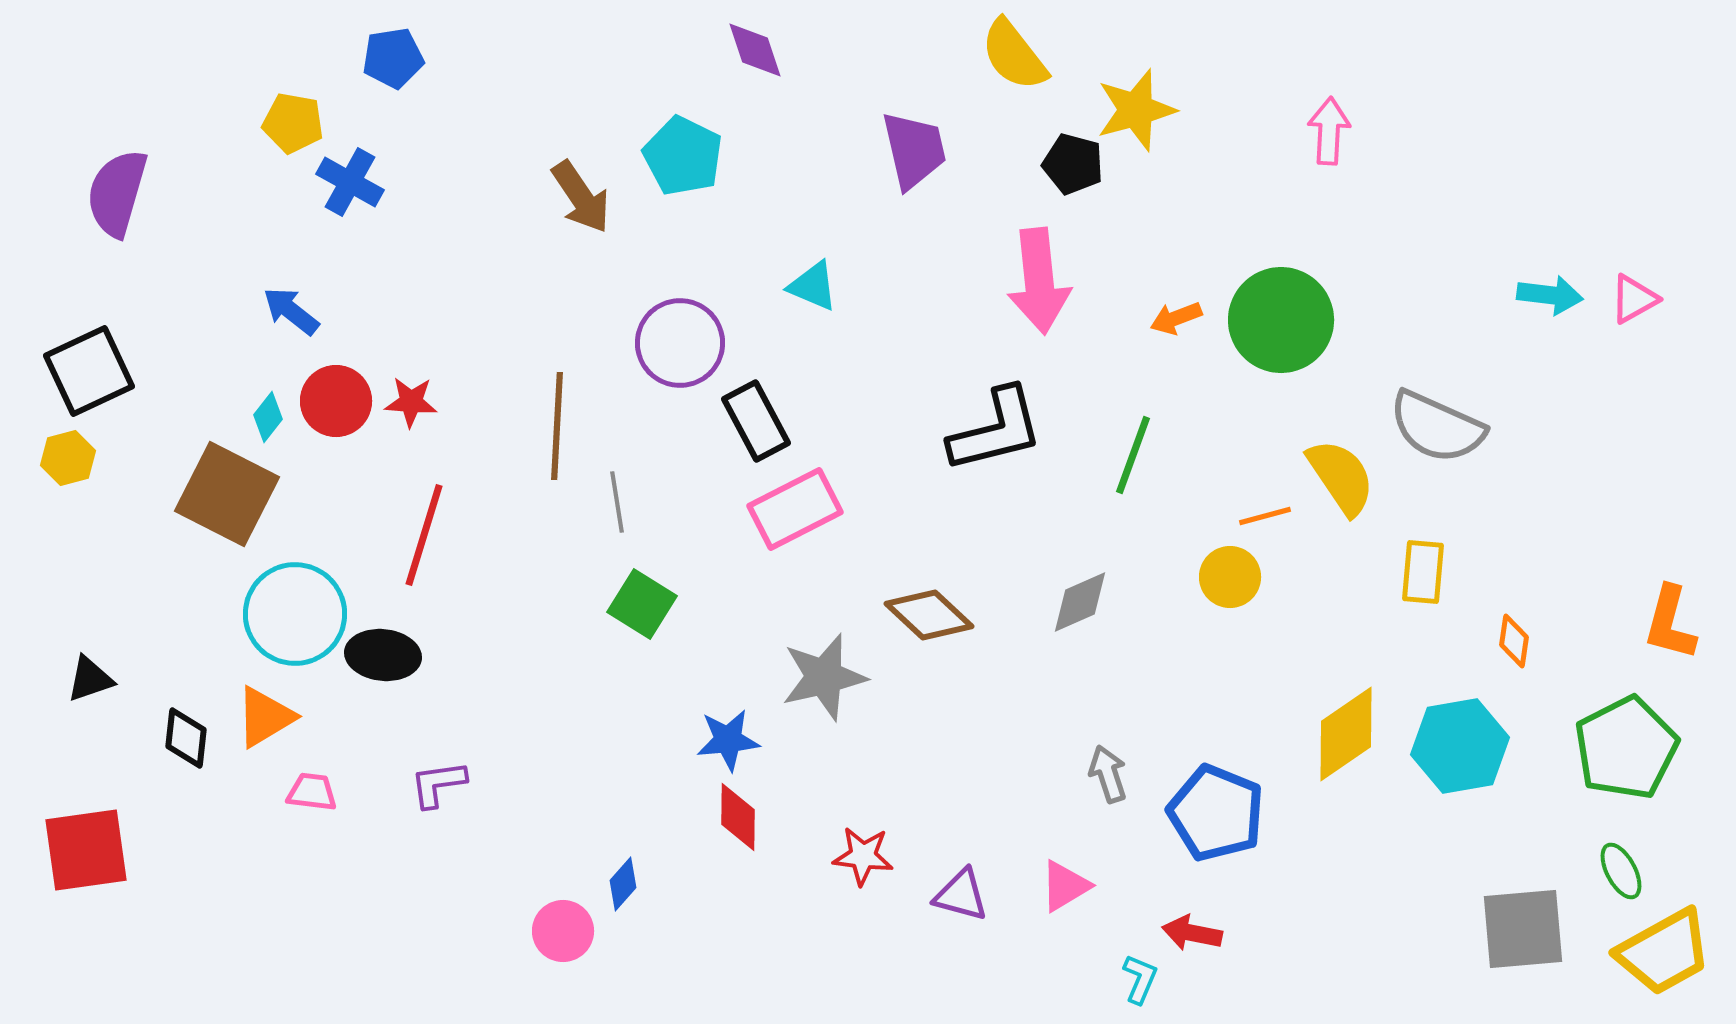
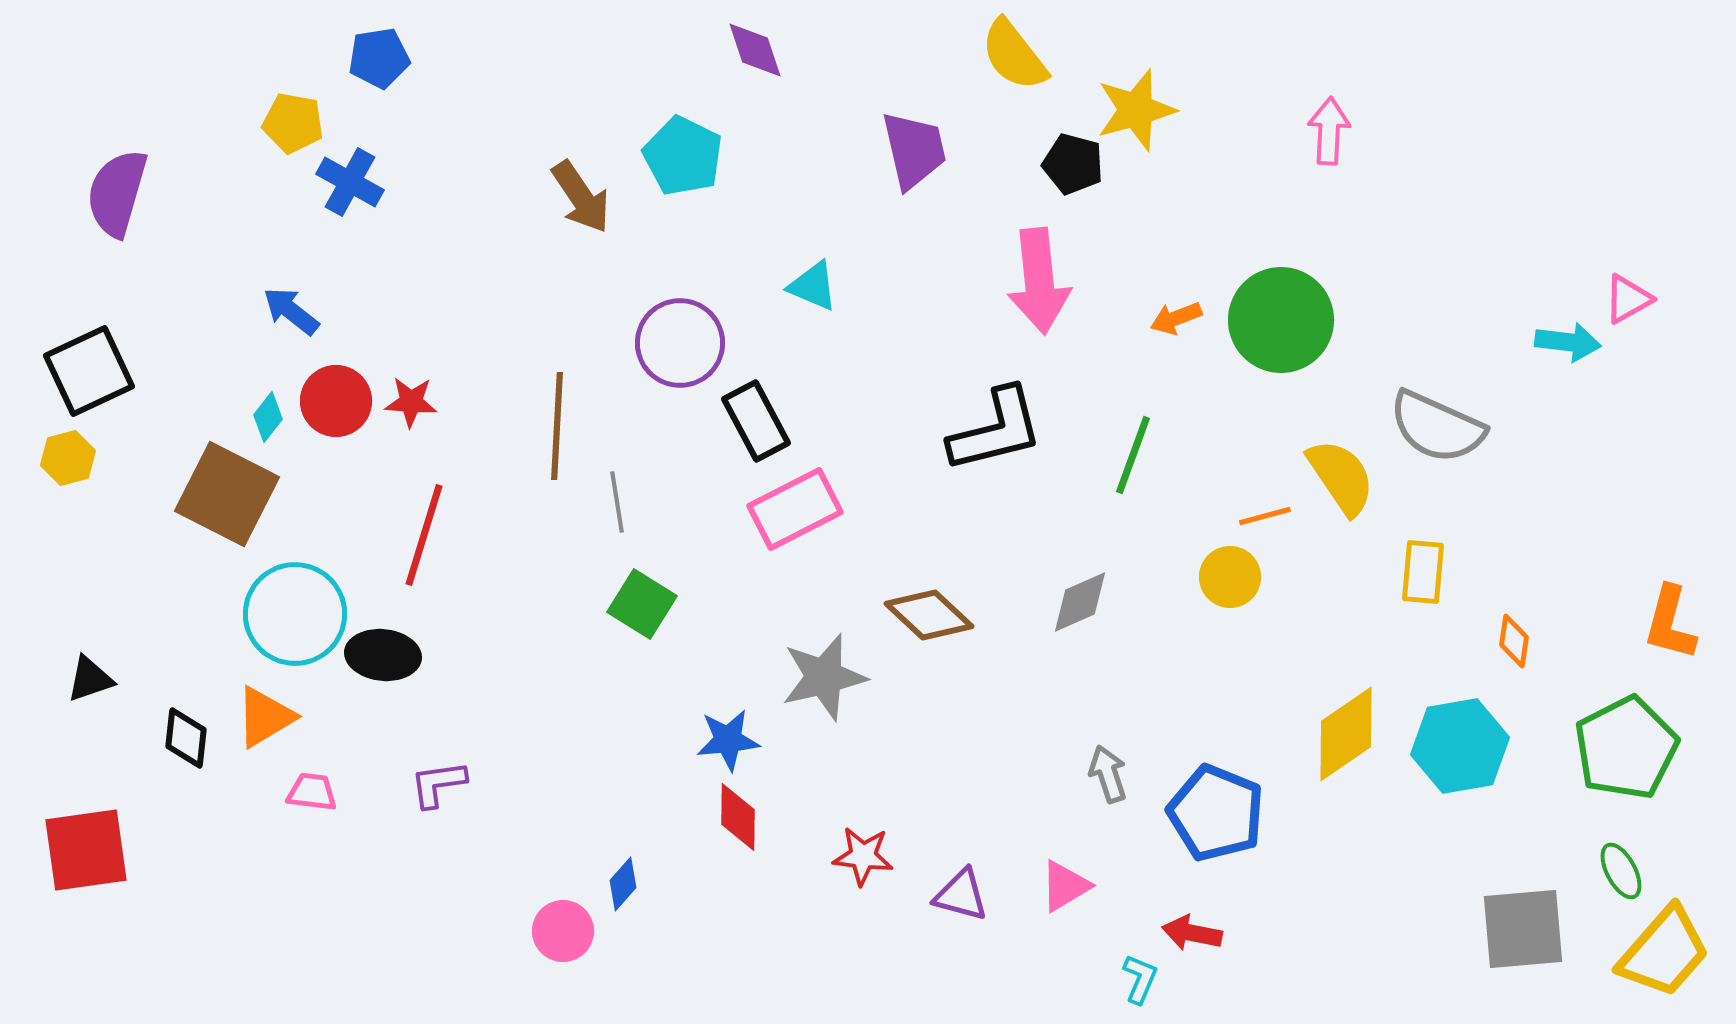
blue pentagon at (393, 58): moved 14 px left
cyan arrow at (1550, 295): moved 18 px right, 47 px down
pink triangle at (1634, 299): moved 6 px left
yellow trapezoid at (1664, 952): rotated 20 degrees counterclockwise
